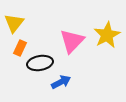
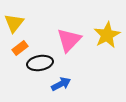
pink triangle: moved 3 px left, 1 px up
orange rectangle: rotated 28 degrees clockwise
blue arrow: moved 2 px down
